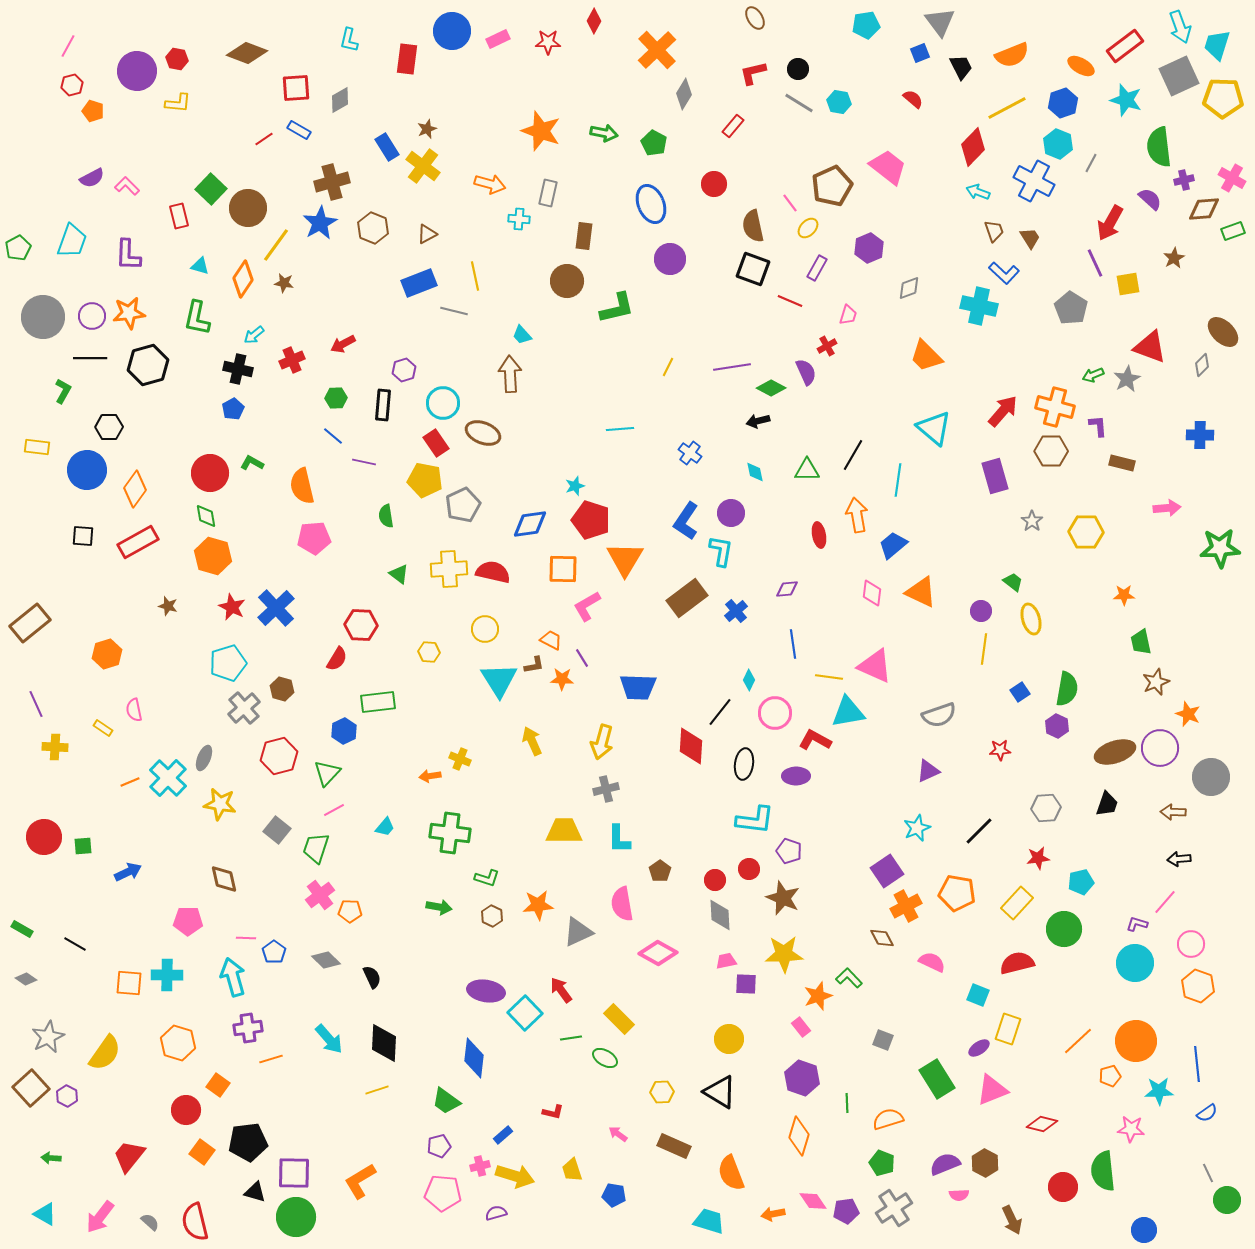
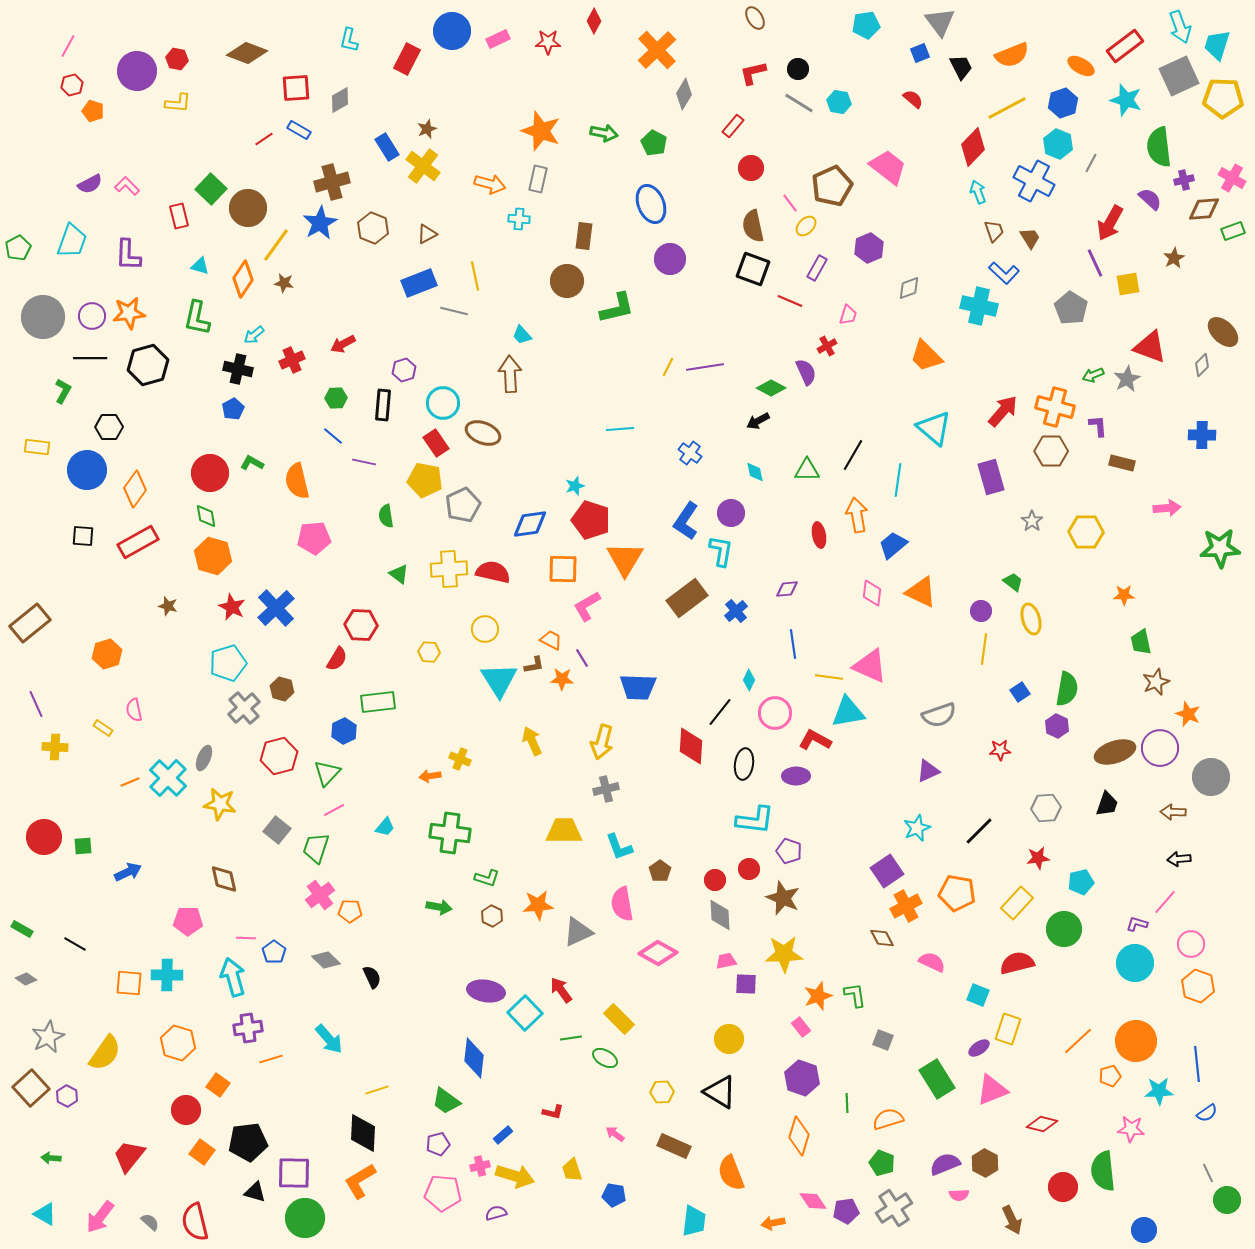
red rectangle at (407, 59): rotated 20 degrees clockwise
purple semicircle at (92, 178): moved 2 px left, 6 px down
red circle at (714, 184): moved 37 px right, 16 px up
cyan arrow at (978, 192): rotated 50 degrees clockwise
gray rectangle at (548, 193): moved 10 px left, 14 px up
yellow ellipse at (808, 228): moved 2 px left, 2 px up
purple line at (732, 367): moved 27 px left
black arrow at (758, 421): rotated 15 degrees counterclockwise
blue cross at (1200, 435): moved 2 px right
purple rectangle at (995, 476): moved 4 px left, 1 px down
orange semicircle at (302, 486): moved 5 px left, 5 px up
pink triangle at (875, 666): moved 5 px left
cyan L-shape at (619, 839): moved 8 px down; rotated 20 degrees counterclockwise
green L-shape at (849, 978): moved 6 px right, 17 px down; rotated 36 degrees clockwise
black diamond at (384, 1043): moved 21 px left, 90 px down
pink arrow at (618, 1134): moved 3 px left
purple pentagon at (439, 1146): moved 1 px left, 2 px up
orange arrow at (773, 1214): moved 9 px down
green circle at (296, 1217): moved 9 px right, 1 px down
cyan trapezoid at (709, 1221): moved 15 px left; rotated 80 degrees clockwise
